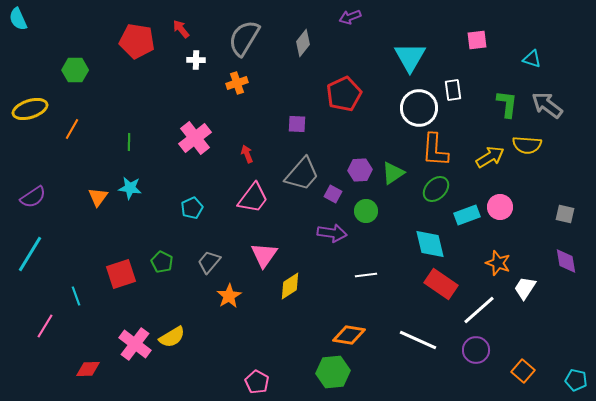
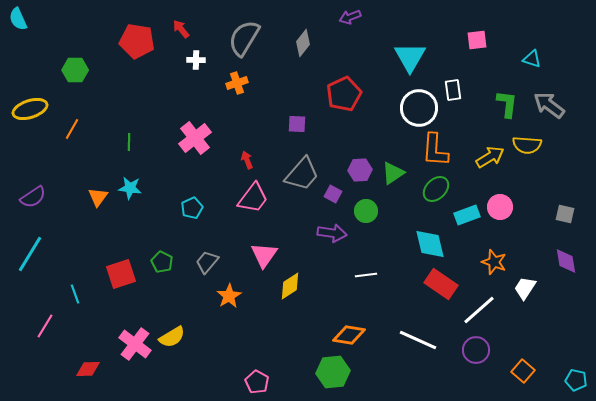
gray arrow at (547, 105): moved 2 px right
red arrow at (247, 154): moved 6 px down
gray trapezoid at (209, 262): moved 2 px left
orange star at (498, 263): moved 4 px left, 1 px up
cyan line at (76, 296): moved 1 px left, 2 px up
